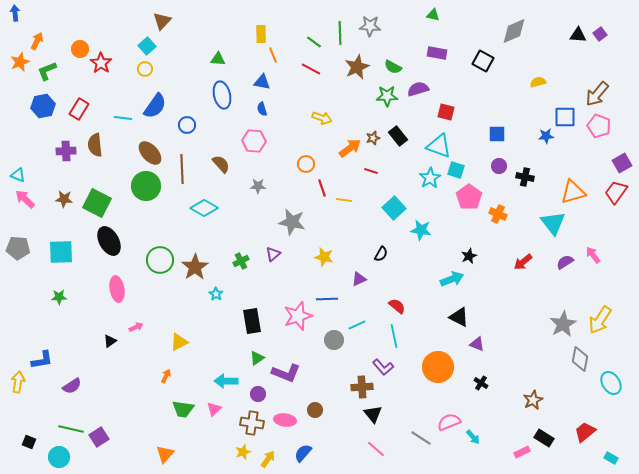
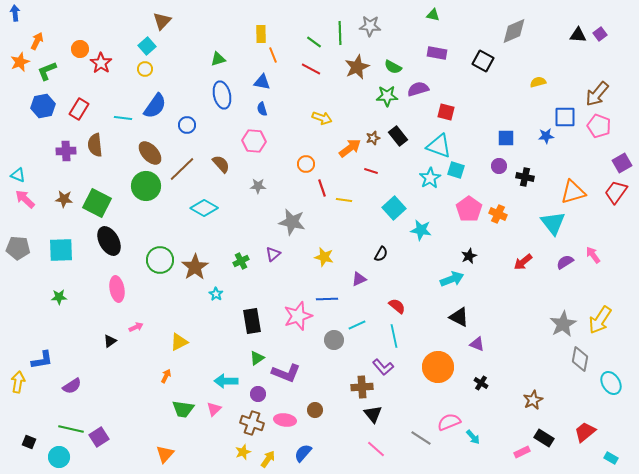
green triangle at (218, 59): rotated 21 degrees counterclockwise
blue square at (497, 134): moved 9 px right, 4 px down
brown line at (182, 169): rotated 48 degrees clockwise
pink pentagon at (469, 197): moved 12 px down
cyan square at (61, 252): moved 2 px up
brown cross at (252, 423): rotated 10 degrees clockwise
